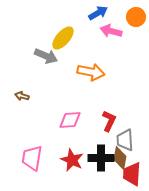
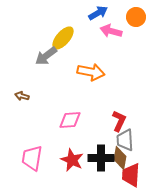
gray arrow: rotated 120 degrees clockwise
red L-shape: moved 10 px right
red trapezoid: moved 1 px left, 1 px down
